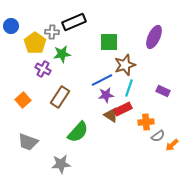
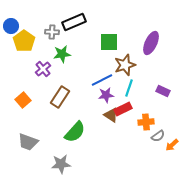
purple ellipse: moved 3 px left, 6 px down
yellow pentagon: moved 11 px left, 2 px up
purple cross: rotated 21 degrees clockwise
green semicircle: moved 3 px left
